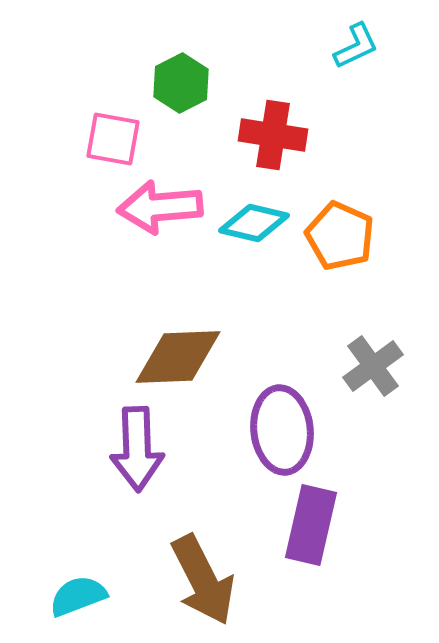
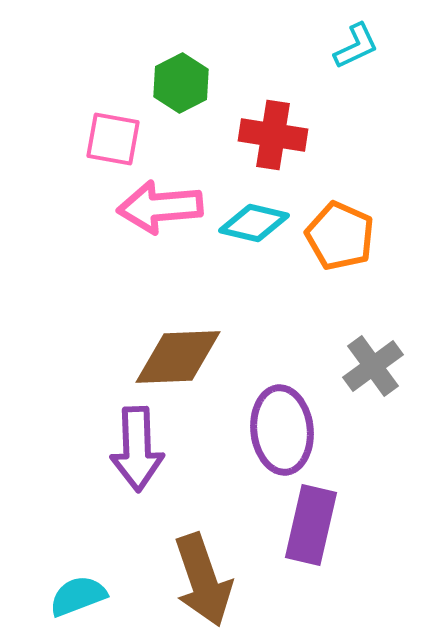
brown arrow: rotated 8 degrees clockwise
